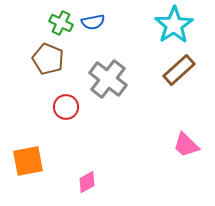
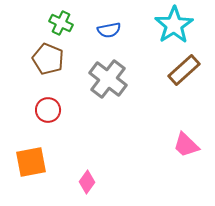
blue semicircle: moved 16 px right, 8 px down
brown rectangle: moved 5 px right
red circle: moved 18 px left, 3 px down
orange square: moved 3 px right, 1 px down
pink diamond: rotated 25 degrees counterclockwise
